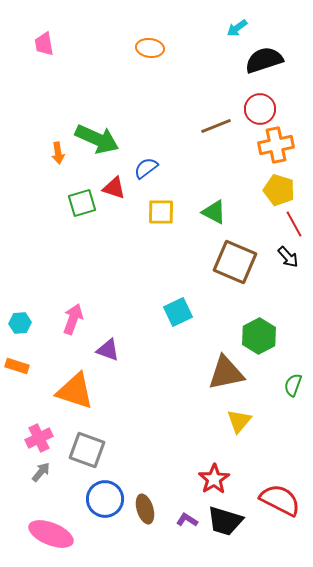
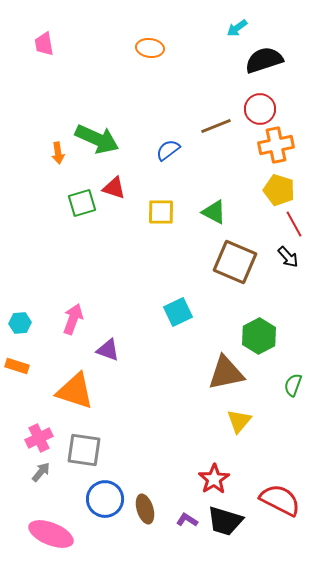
blue semicircle: moved 22 px right, 18 px up
gray square: moved 3 px left; rotated 12 degrees counterclockwise
